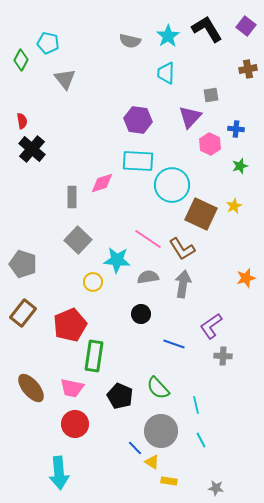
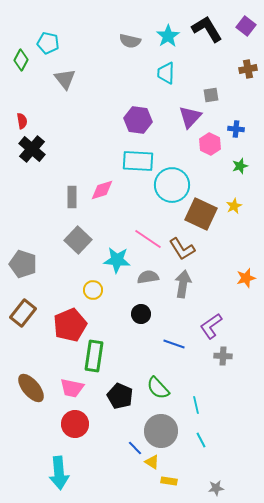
pink diamond at (102, 183): moved 7 px down
yellow circle at (93, 282): moved 8 px down
gray star at (216, 488): rotated 14 degrees counterclockwise
